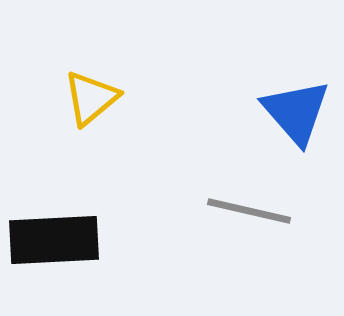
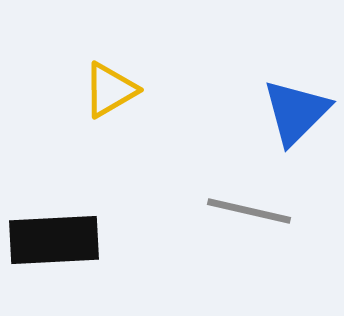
yellow triangle: moved 19 px right, 8 px up; rotated 10 degrees clockwise
blue triangle: rotated 26 degrees clockwise
